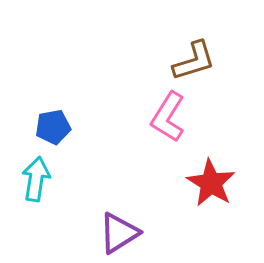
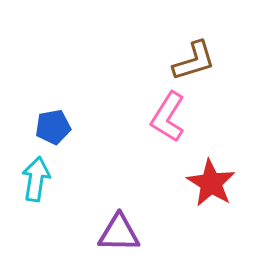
purple triangle: rotated 33 degrees clockwise
